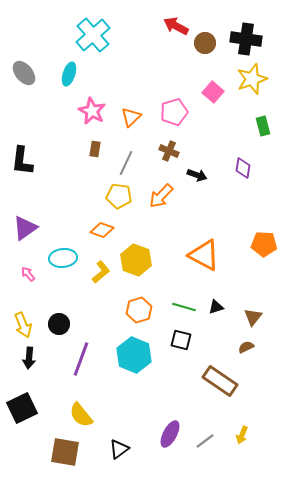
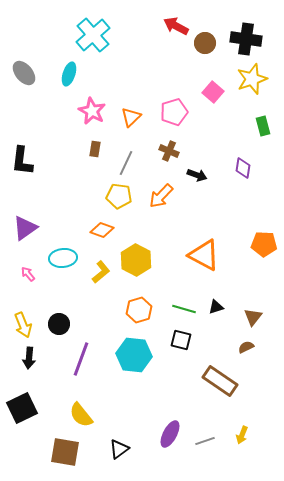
yellow hexagon at (136, 260): rotated 8 degrees clockwise
green line at (184, 307): moved 2 px down
cyan hexagon at (134, 355): rotated 16 degrees counterclockwise
gray line at (205, 441): rotated 18 degrees clockwise
